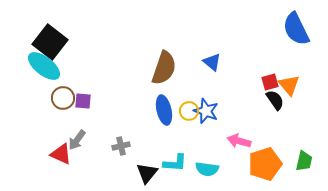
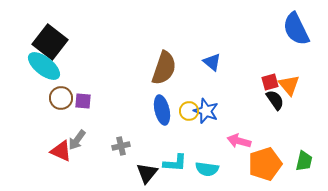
brown circle: moved 2 px left
blue ellipse: moved 2 px left
red triangle: moved 3 px up
